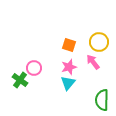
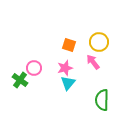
pink star: moved 4 px left, 1 px down
